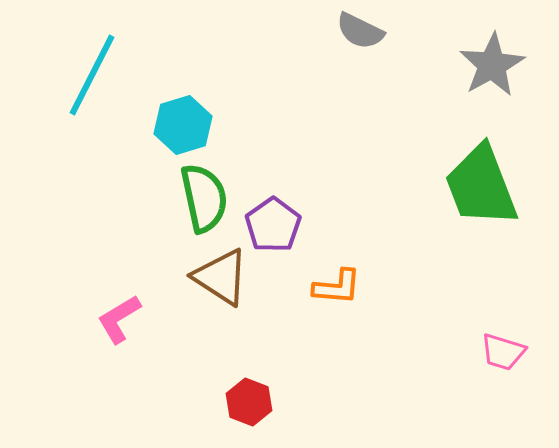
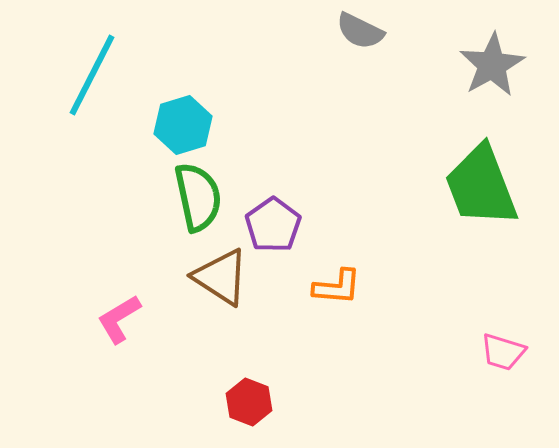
green semicircle: moved 6 px left, 1 px up
